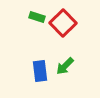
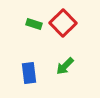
green rectangle: moved 3 px left, 7 px down
blue rectangle: moved 11 px left, 2 px down
